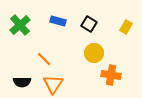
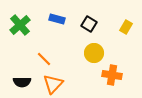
blue rectangle: moved 1 px left, 2 px up
orange cross: moved 1 px right
orange triangle: rotated 10 degrees clockwise
